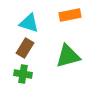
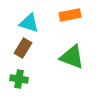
brown rectangle: moved 2 px left
green triangle: moved 4 px right, 1 px down; rotated 36 degrees clockwise
green cross: moved 4 px left, 5 px down
